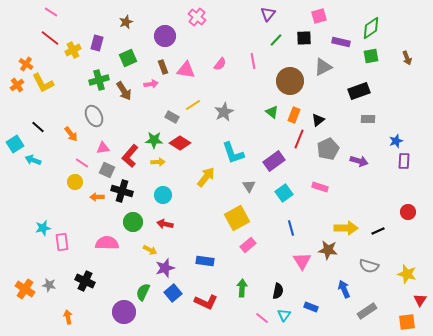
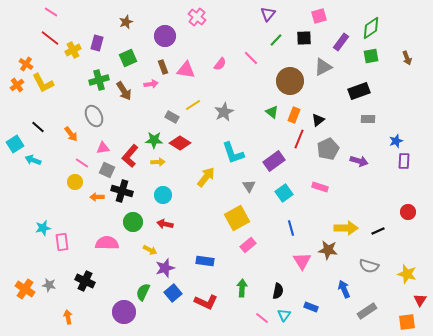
purple rectangle at (341, 42): rotated 66 degrees counterclockwise
pink line at (253, 61): moved 2 px left, 3 px up; rotated 35 degrees counterclockwise
